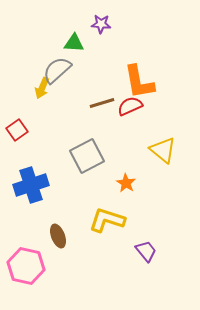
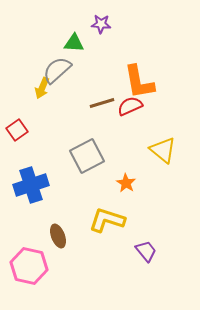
pink hexagon: moved 3 px right
